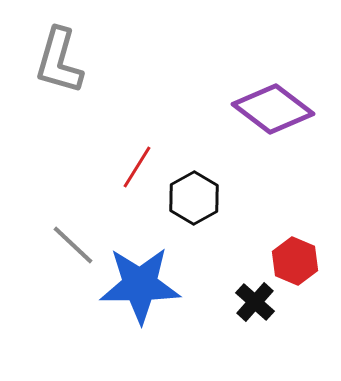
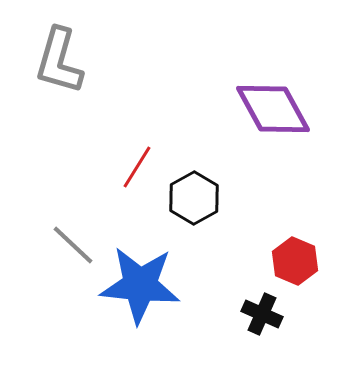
purple diamond: rotated 24 degrees clockwise
blue star: rotated 6 degrees clockwise
black cross: moved 7 px right, 12 px down; rotated 18 degrees counterclockwise
